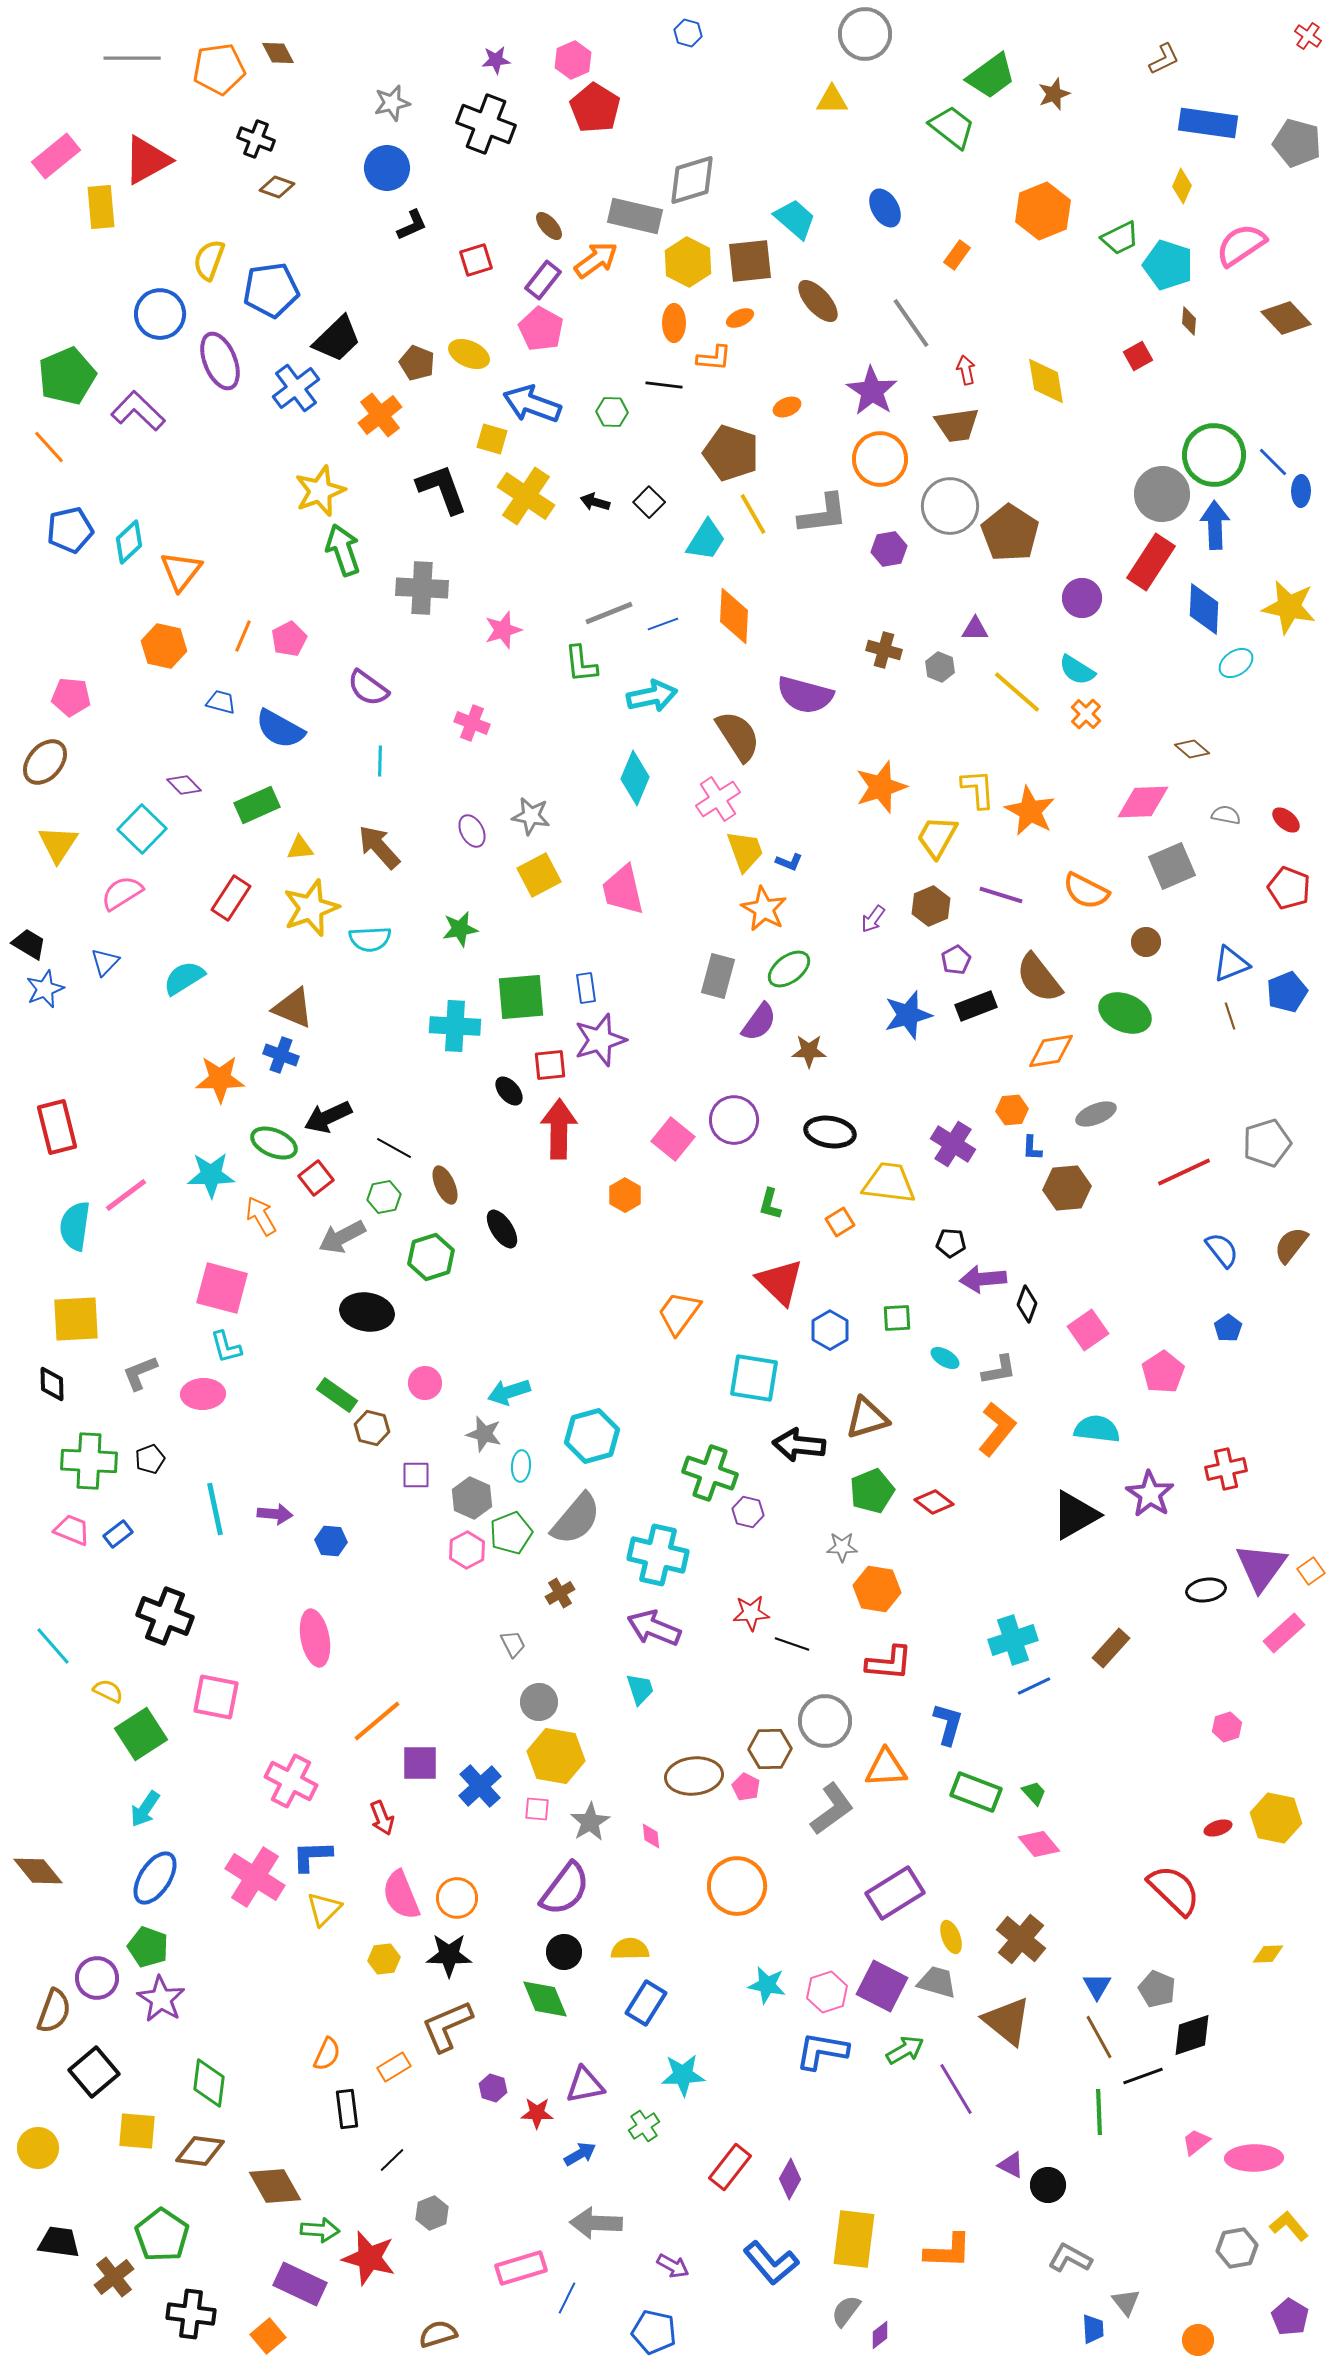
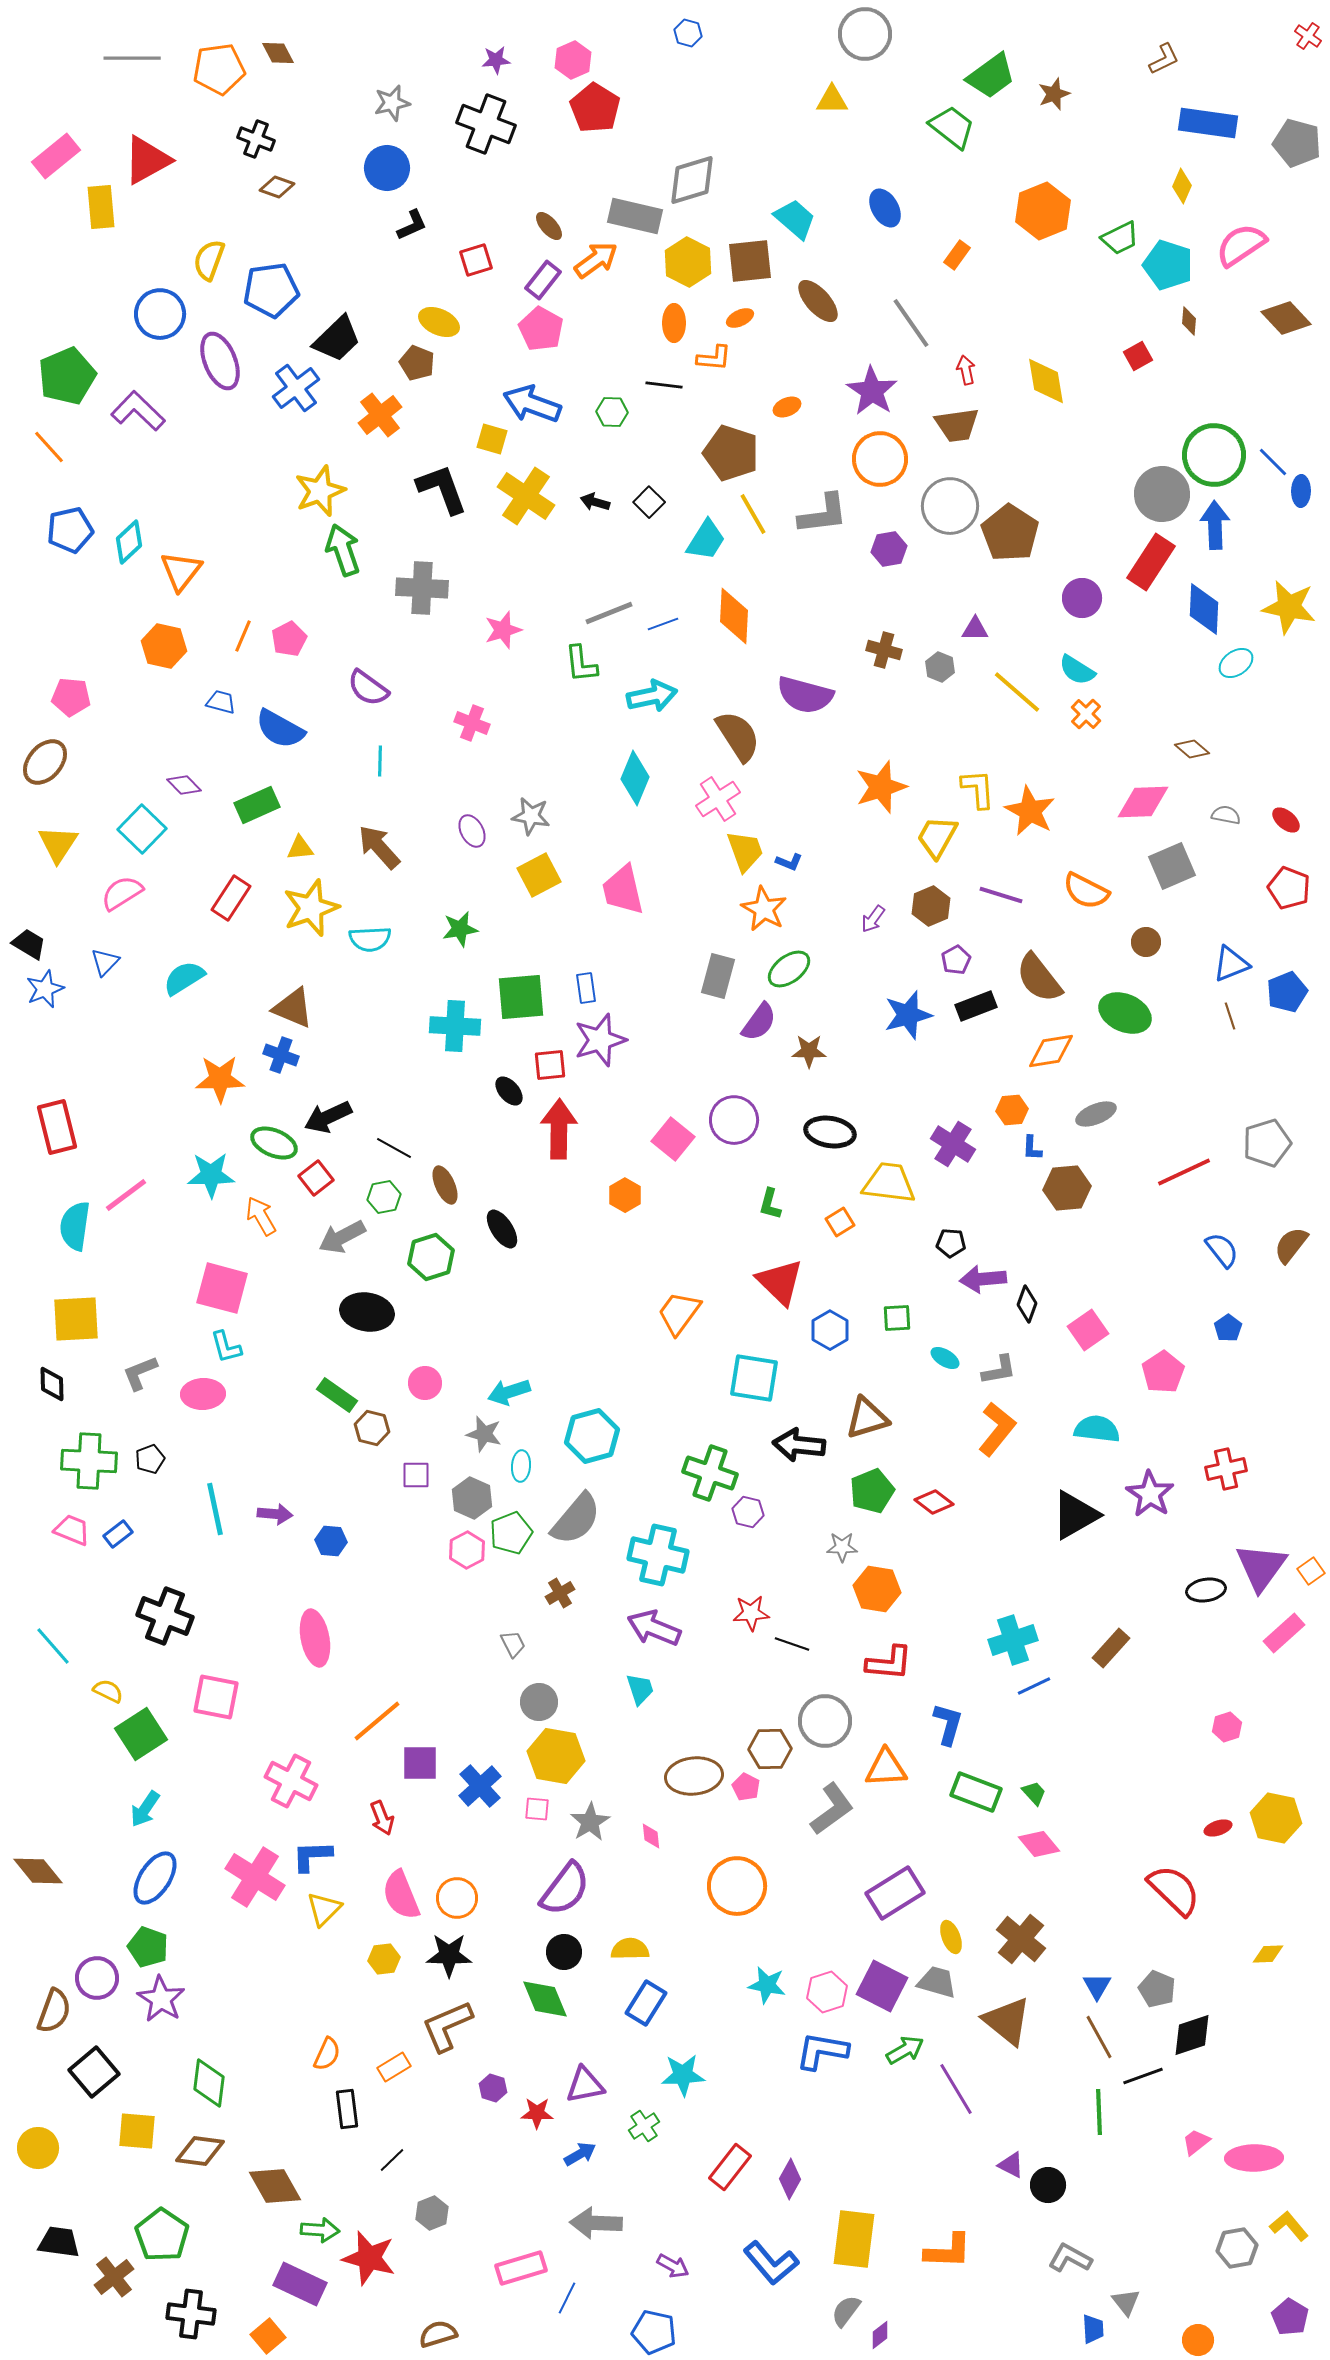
yellow ellipse at (469, 354): moved 30 px left, 32 px up
